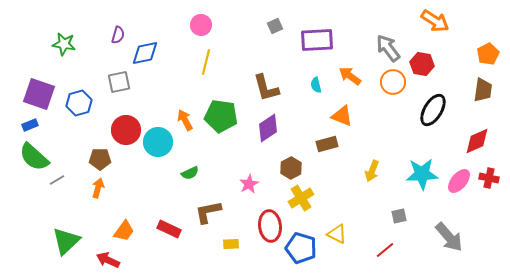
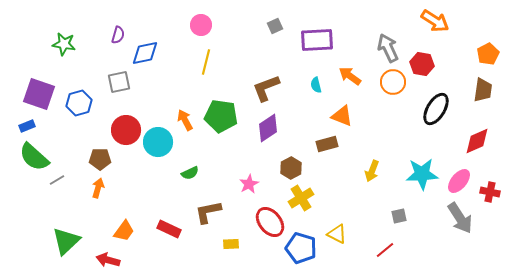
gray arrow at (388, 48): rotated 12 degrees clockwise
brown L-shape at (266, 88): rotated 84 degrees clockwise
black ellipse at (433, 110): moved 3 px right, 1 px up
blue rectangle at (30, 125): moved 3 px left, 1 px down
red cross at (489, 178): moved 1 px right, 14 px down
red ellipse at (270, 226): moved 4 px up; rotated 32 degrees counterclockwise
gray arrow at (449, 237): moved 11 px right, 19 px up; rotated 8 degrees clockwise
red arrow at (108, 260): rotated 10 degrees counterclockwise
